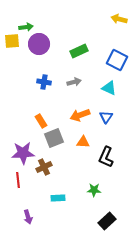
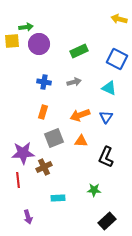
blue square: moved 1 px up
orange rectangle: moved 2 px right, 9 px up; rotated 48 degrees clockwise
orange triangle: moved 2 px left, 1 px up
